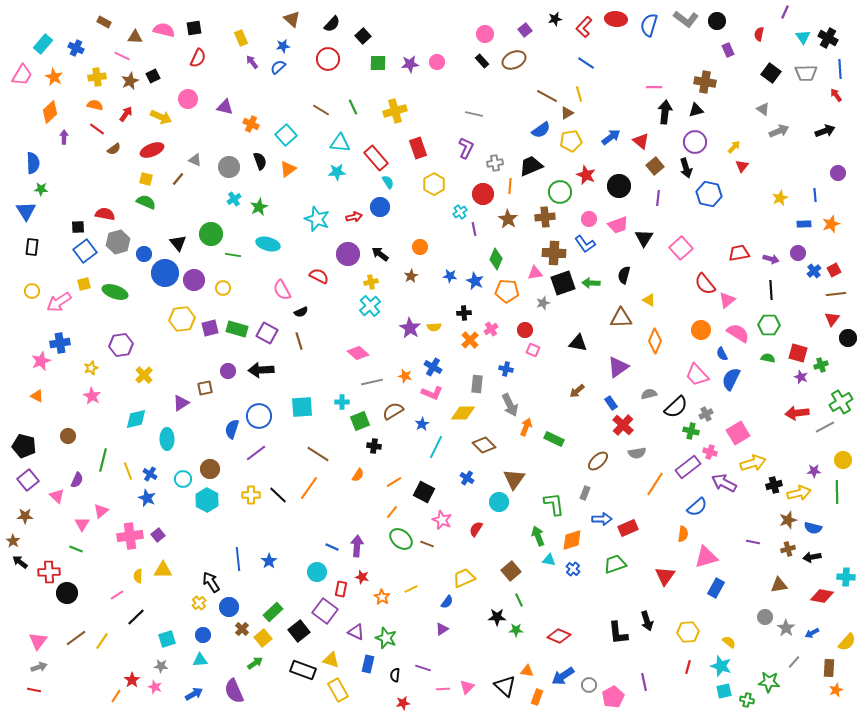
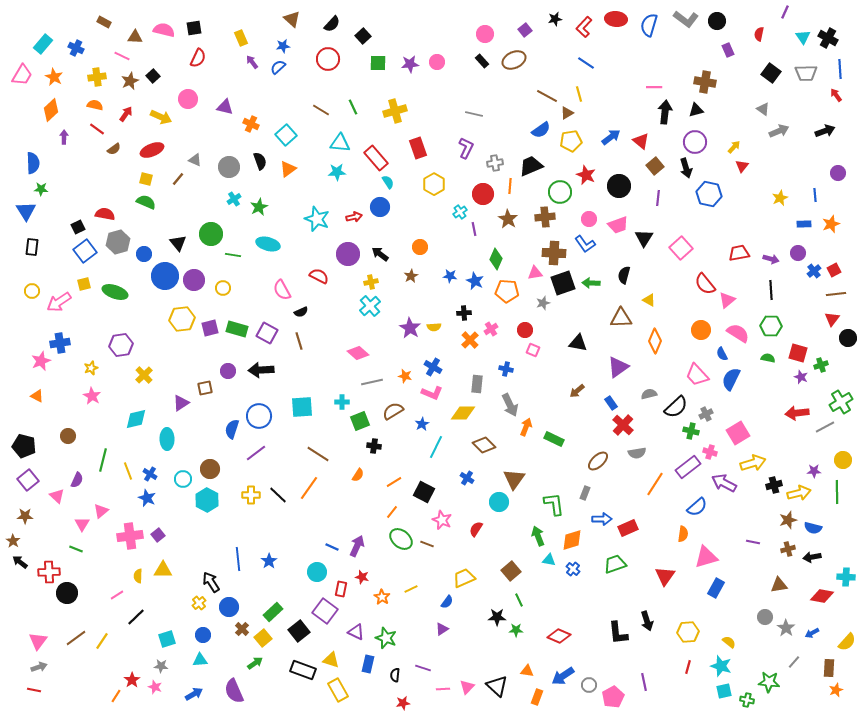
black square at (153, 76): rotated 16 degrees counterclockwise
orange diamond at (50, 112): moved 1 px right, 2 px up
black square at (78, 227): rotated 24 degrees counterclockwise
blue circle at (165, 273): moved 3 px down
green hexagon at (769, 325): moved 2 px right, 1 px down
purple arrow at (357, 546): rotated 20 degrees clockwise
black triangle at (505, 686): moved 8 px left
